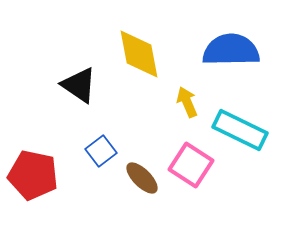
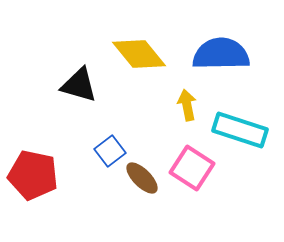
blue semicircle: moved 10 px left, 4 px down
yellow diamond: rotated 28 degrees counterclockwise
black triangle: rotated 18 degrees counterclockwise
yellow arrow: moved 3 px down; rotated 12 degrees clockwise
cyan rectangle: rotated 8 degrees counterclockwise
blue square: moved 9 px right
pink square: moved 1 px right, 3 px down
